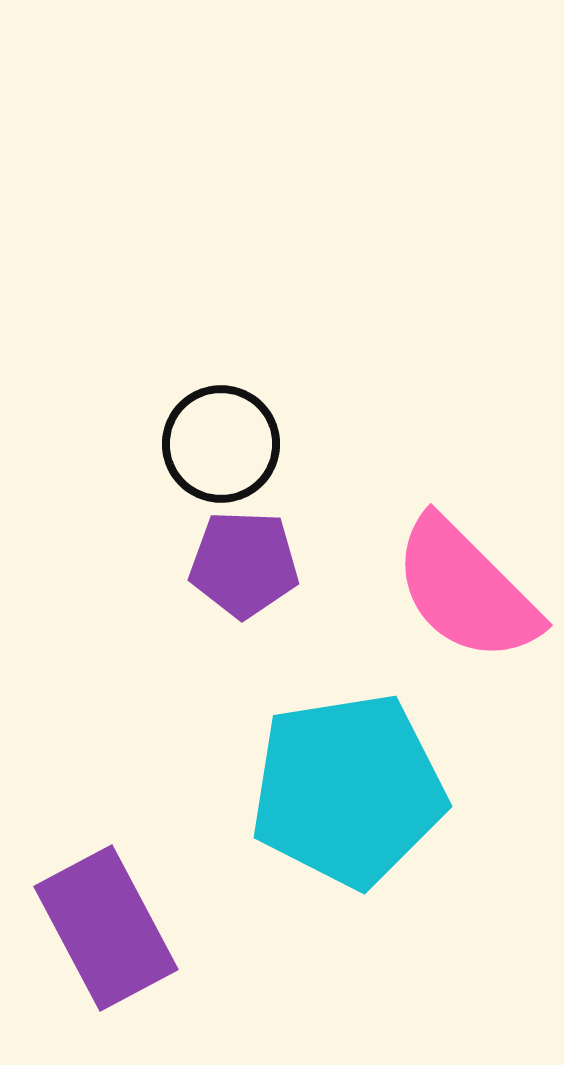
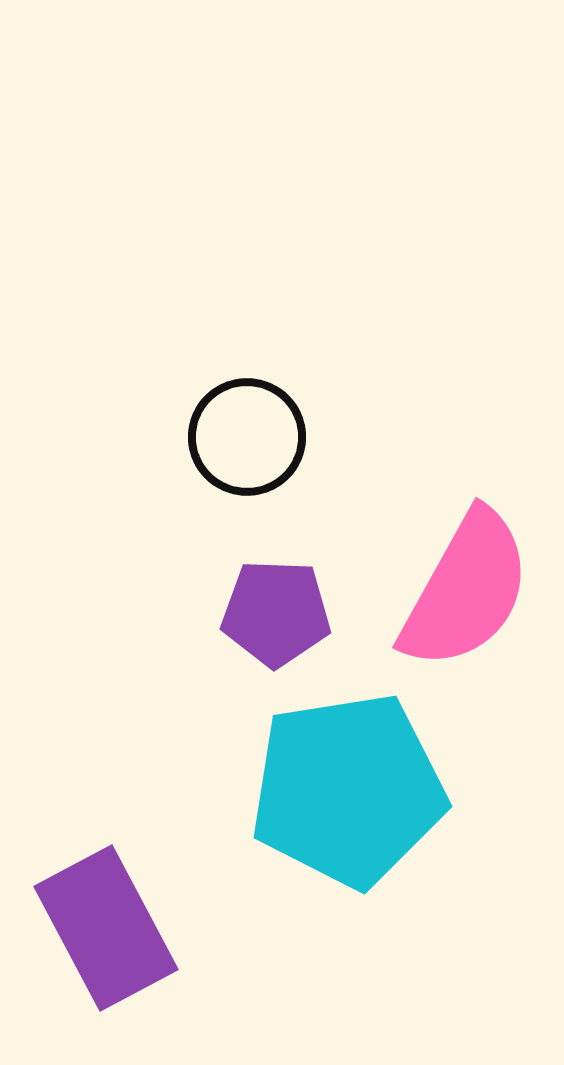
black circle: moved 26 px right, 7 px up
purple pentagon: moved 32 px right, 49 px down
pink semicircle: rotated 106 degrees counterclockwise
